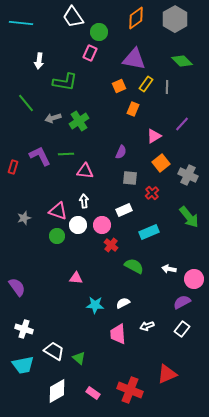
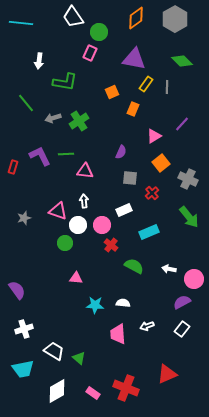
orange square at (119, 86): moved 7 px left, 6 px down
gray cross at (188, 175): moved 4 px down
green circle at (57, 236): moved 8 px right, 7 px down
purple semicircle at (17, 287): moved 3 px down
white semicircle at (123, 303): rotated 32 degrees clockwise
white cross at (24, 329): rotated 36 degrees counterclockwise
cyan trapezoid at (23, 365): moved 4 px down
red cross at (130, 390): moved 4 px left, 2 px up
